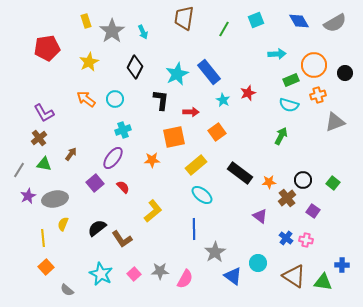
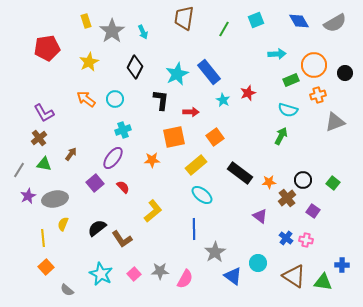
cyan semicircle at (289, 105): moved 1 px left, 5 px down
orange square at (217, 132): moved 2 px left, 5 px down
